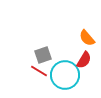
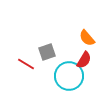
gray square: moved 4 px right, 3 px up
red line: moved 13 px left, 7 px up
cyan circle: moved 4 px right, 1 px down
